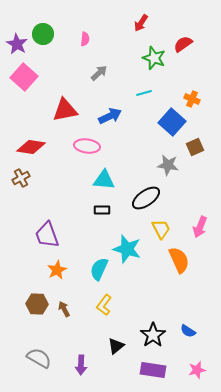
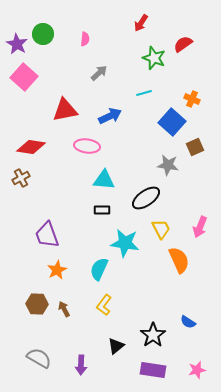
cyan star: moved 2 px left, 6 px up; rotated 8 degrees counterclockwise
blue semicircle: moved 9 px up
